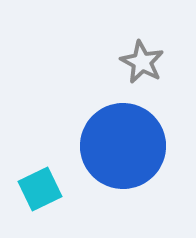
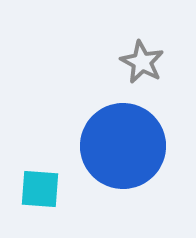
cyan square: rotated 30 degrees clockwise
